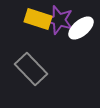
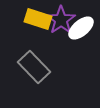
purple star: moved 2 px right; rotated 20 degrees clockwise
gray rectangle: moved 3 px right, 2 px up
